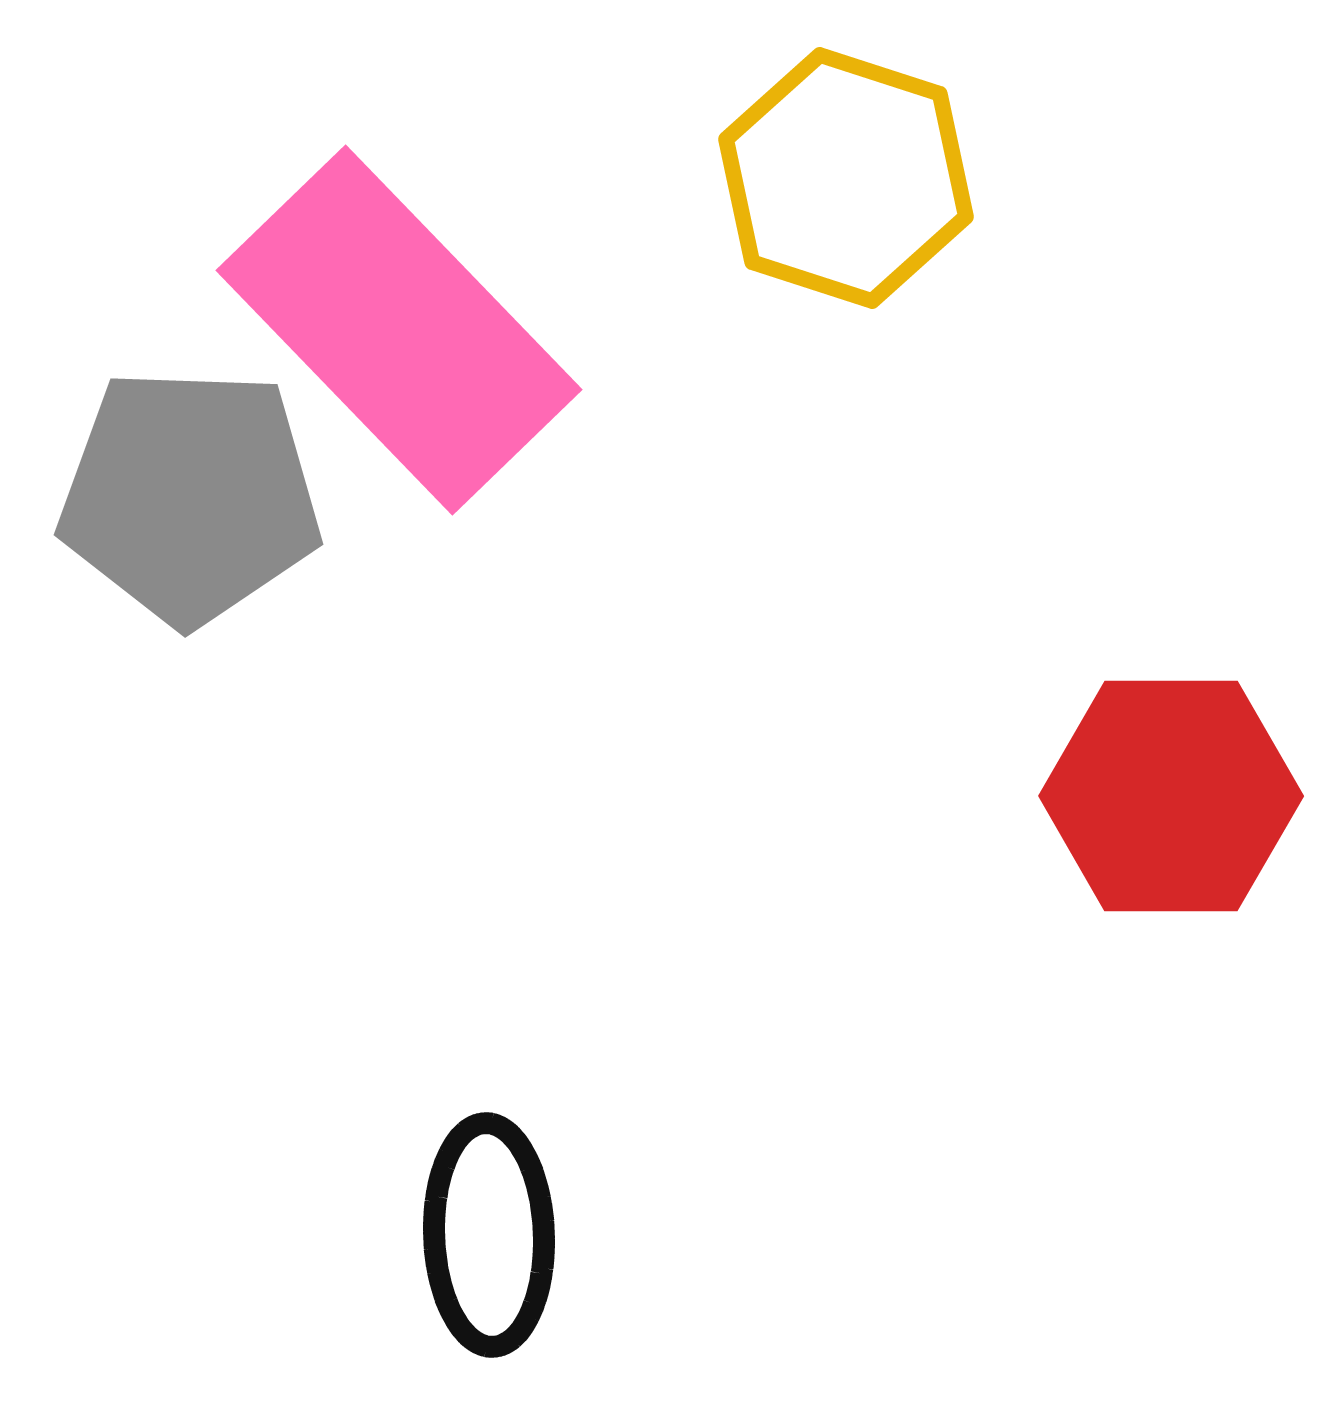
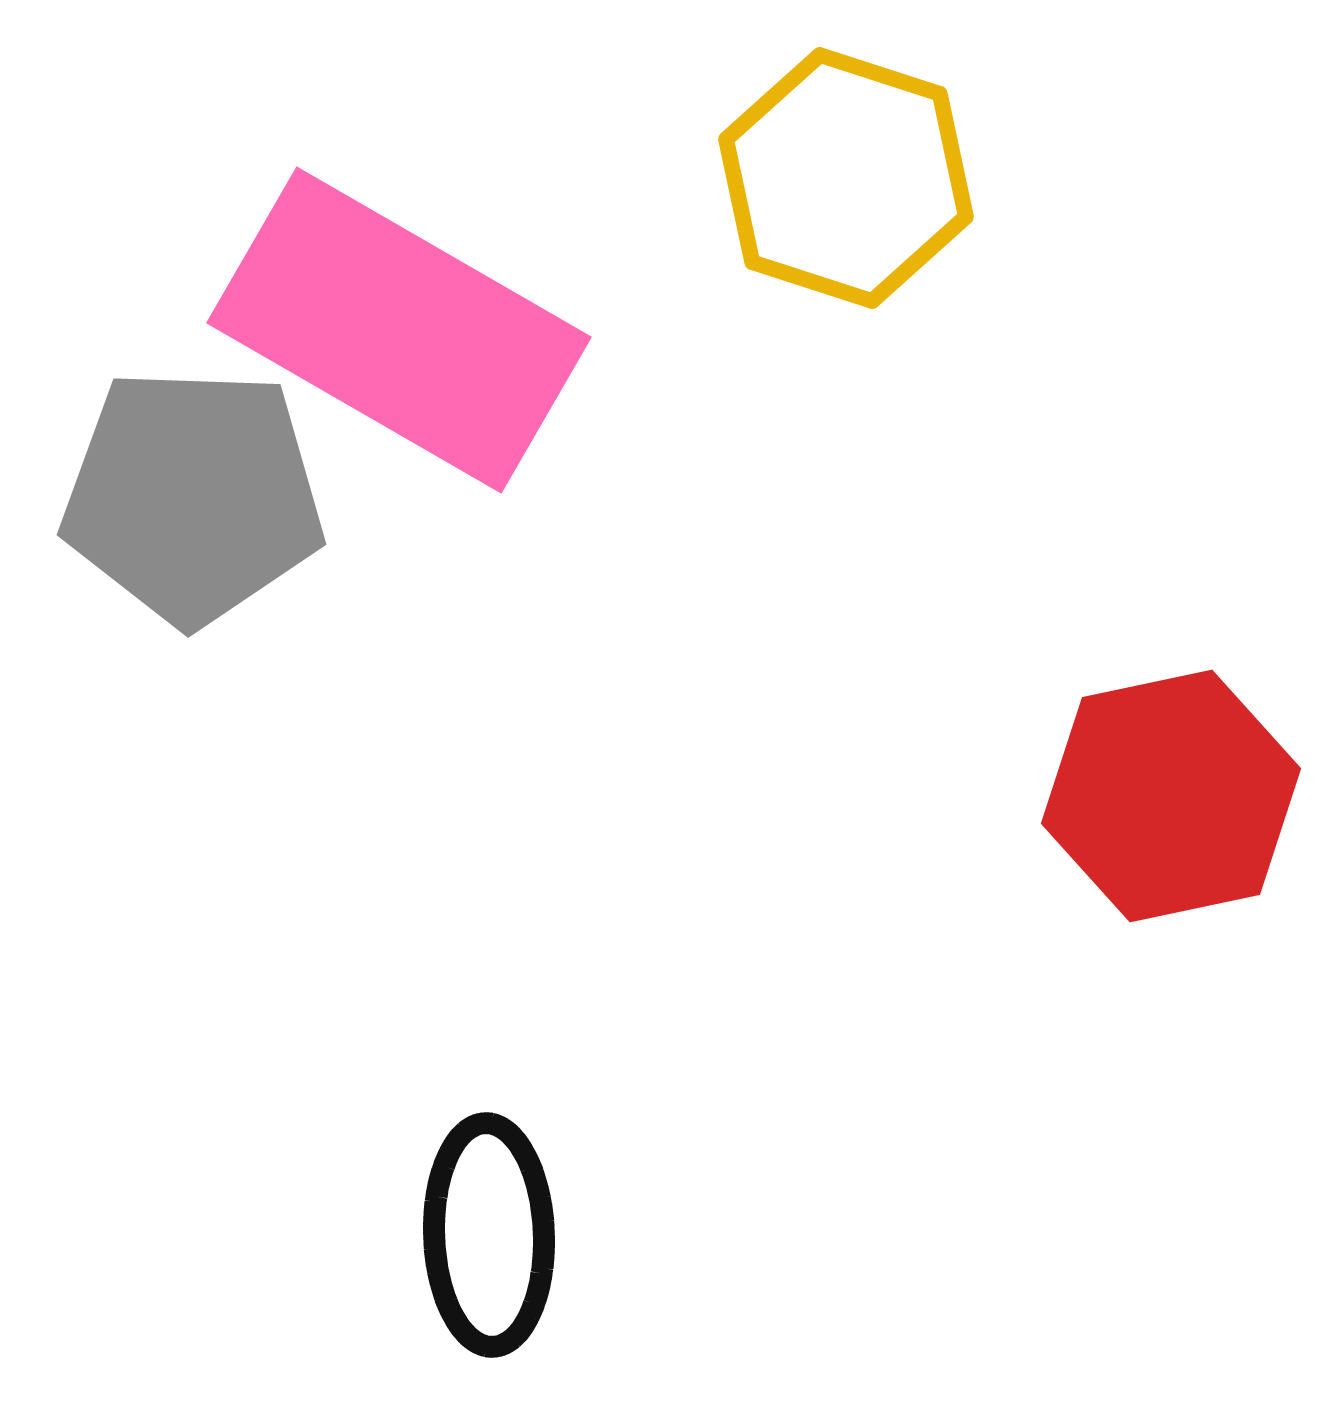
pink rectangle: rotated 16 degrees counterclockwise
gray pentagon: moved 3 px right
red hexagon: rotated 12 degrees counterclockwise
